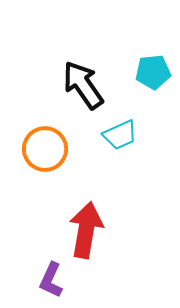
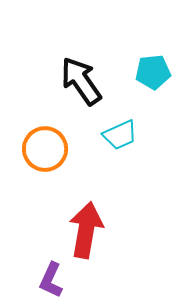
black arrow: moved 2 px left, 4 px up
